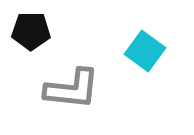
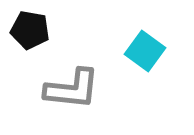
black pentagon: moved 1 px left, 1 px up; rotated 9 degrees clockwise
